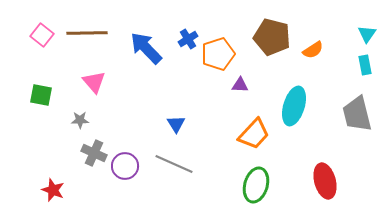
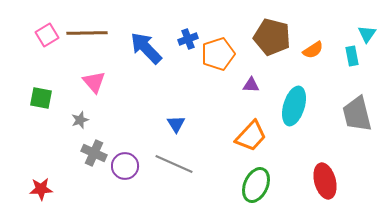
pink square: moved 5 px right; rotated 20 degrees clockwise
blue cross: rotated 12 degrees clockwise
cyan rectangle: moved 13 px left, 9 px up
purple triangle: moved 11 px right
green square: moved 3 px down
gray star: rotated 18 degrees counterclockwise
orange trapezoid: moved 3 px left, 2 px down
green ellipse: rotated 8 degrees clockwise
red star: moved 12 px left, 1 px up; rotated 25 degrees counterclockwise
